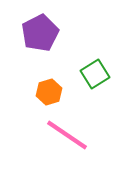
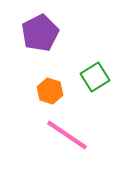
green square: moved 3 px down
orange hexagon: moved 1 px right, 1 px up; rotated 25 degrees counterclockwise
